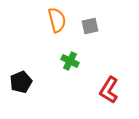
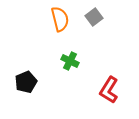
orange semicircle: moved 3 px right, 1 px up
gray square: moved 4 px right, 9 px up; rotated 24 degrees counterclockwise
black pentagon: moved 5 px right
